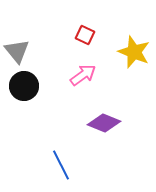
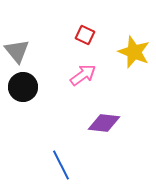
black circle: moved 1 px left, 1 px down
purple diamond: rotated 16 degrees counterclockwise
